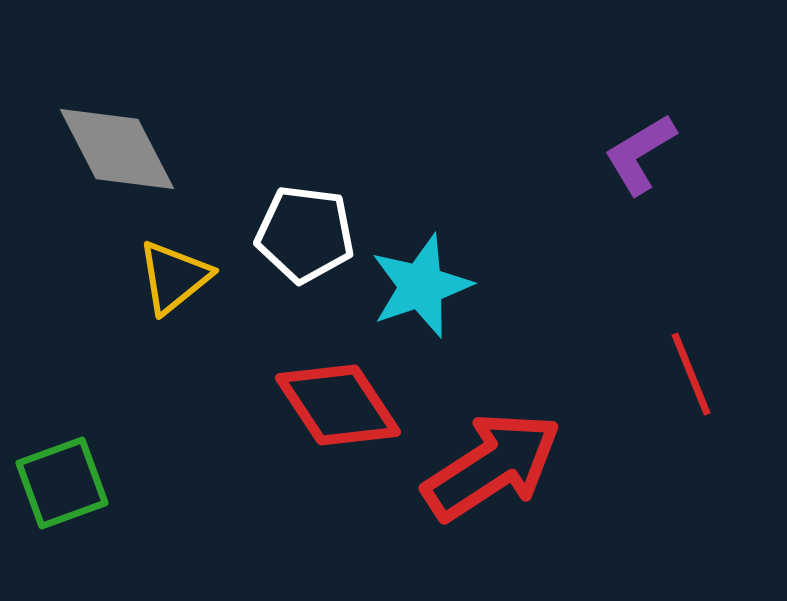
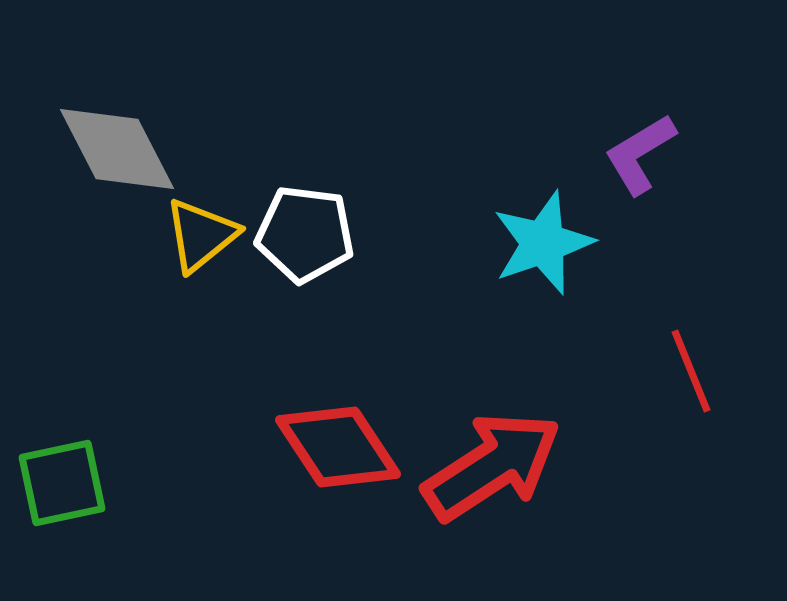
yellow triangle: moved 27 px right, 42 px up
cyan star: moved 122 px right, 43 px up
red line: moved 3 px up
red diamond: moved 42 px down
green square: rotated 8 degrees clockwise
